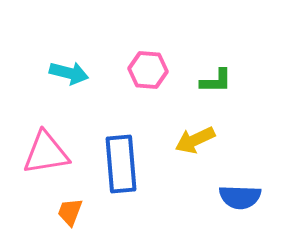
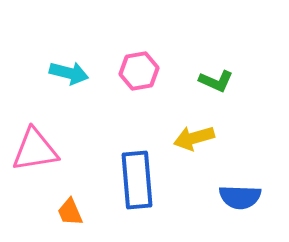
pink hexagon: moved 9 px left, 1 px down; rotated 15 degrees counterclockwise
green L-shape: rotated 24 degrees clockwise
yellow arrow: moved 1 px left, 2 px up; rotated 9 degrees clockwise
pink triangle: moved 11 px left, 3 px up
blue rectangle: moved 16 px right, 16 px down
orange trapezoid: rotated 44 degrees counterclockwise
